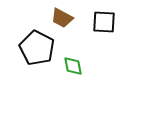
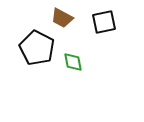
black square: rotated 15 degrees counterclockwise
green diamond: moved 4 px up
